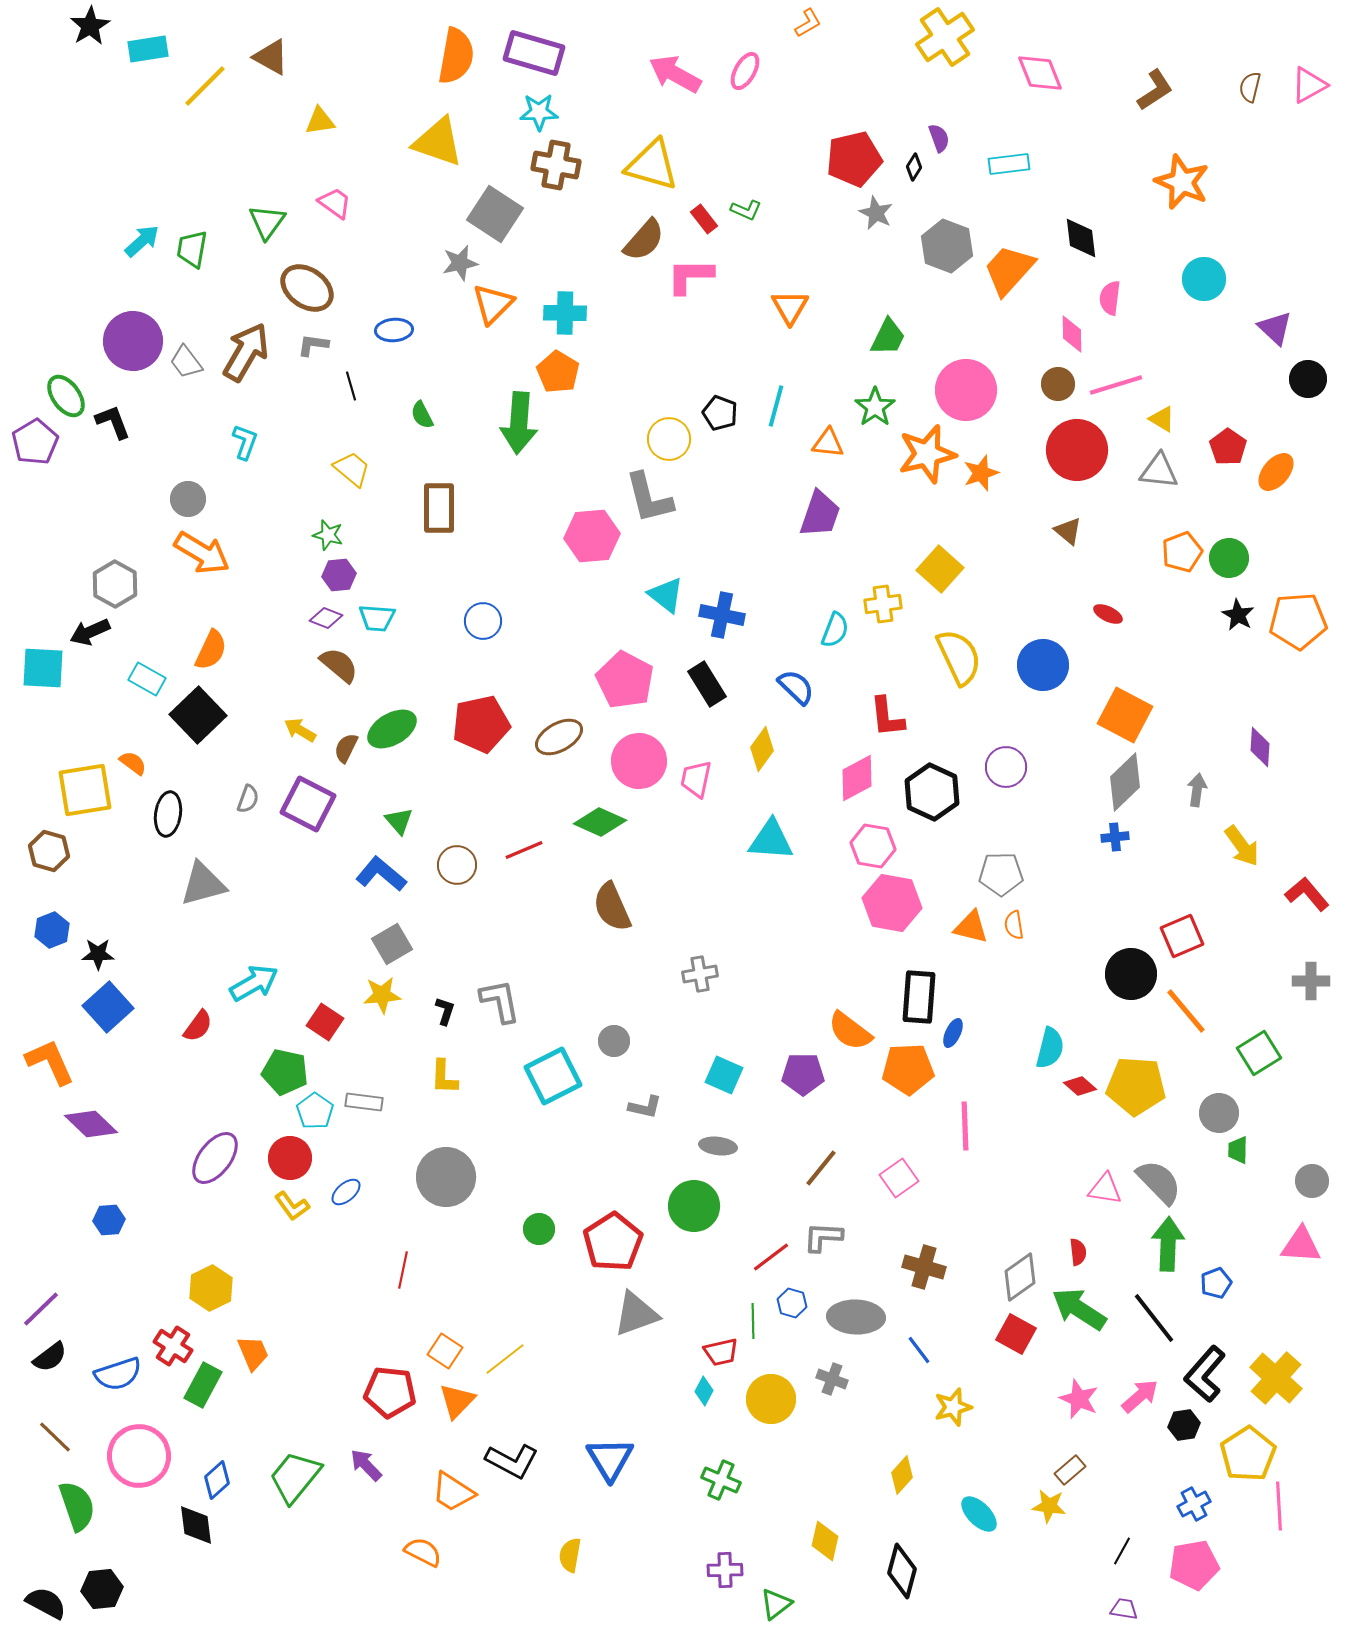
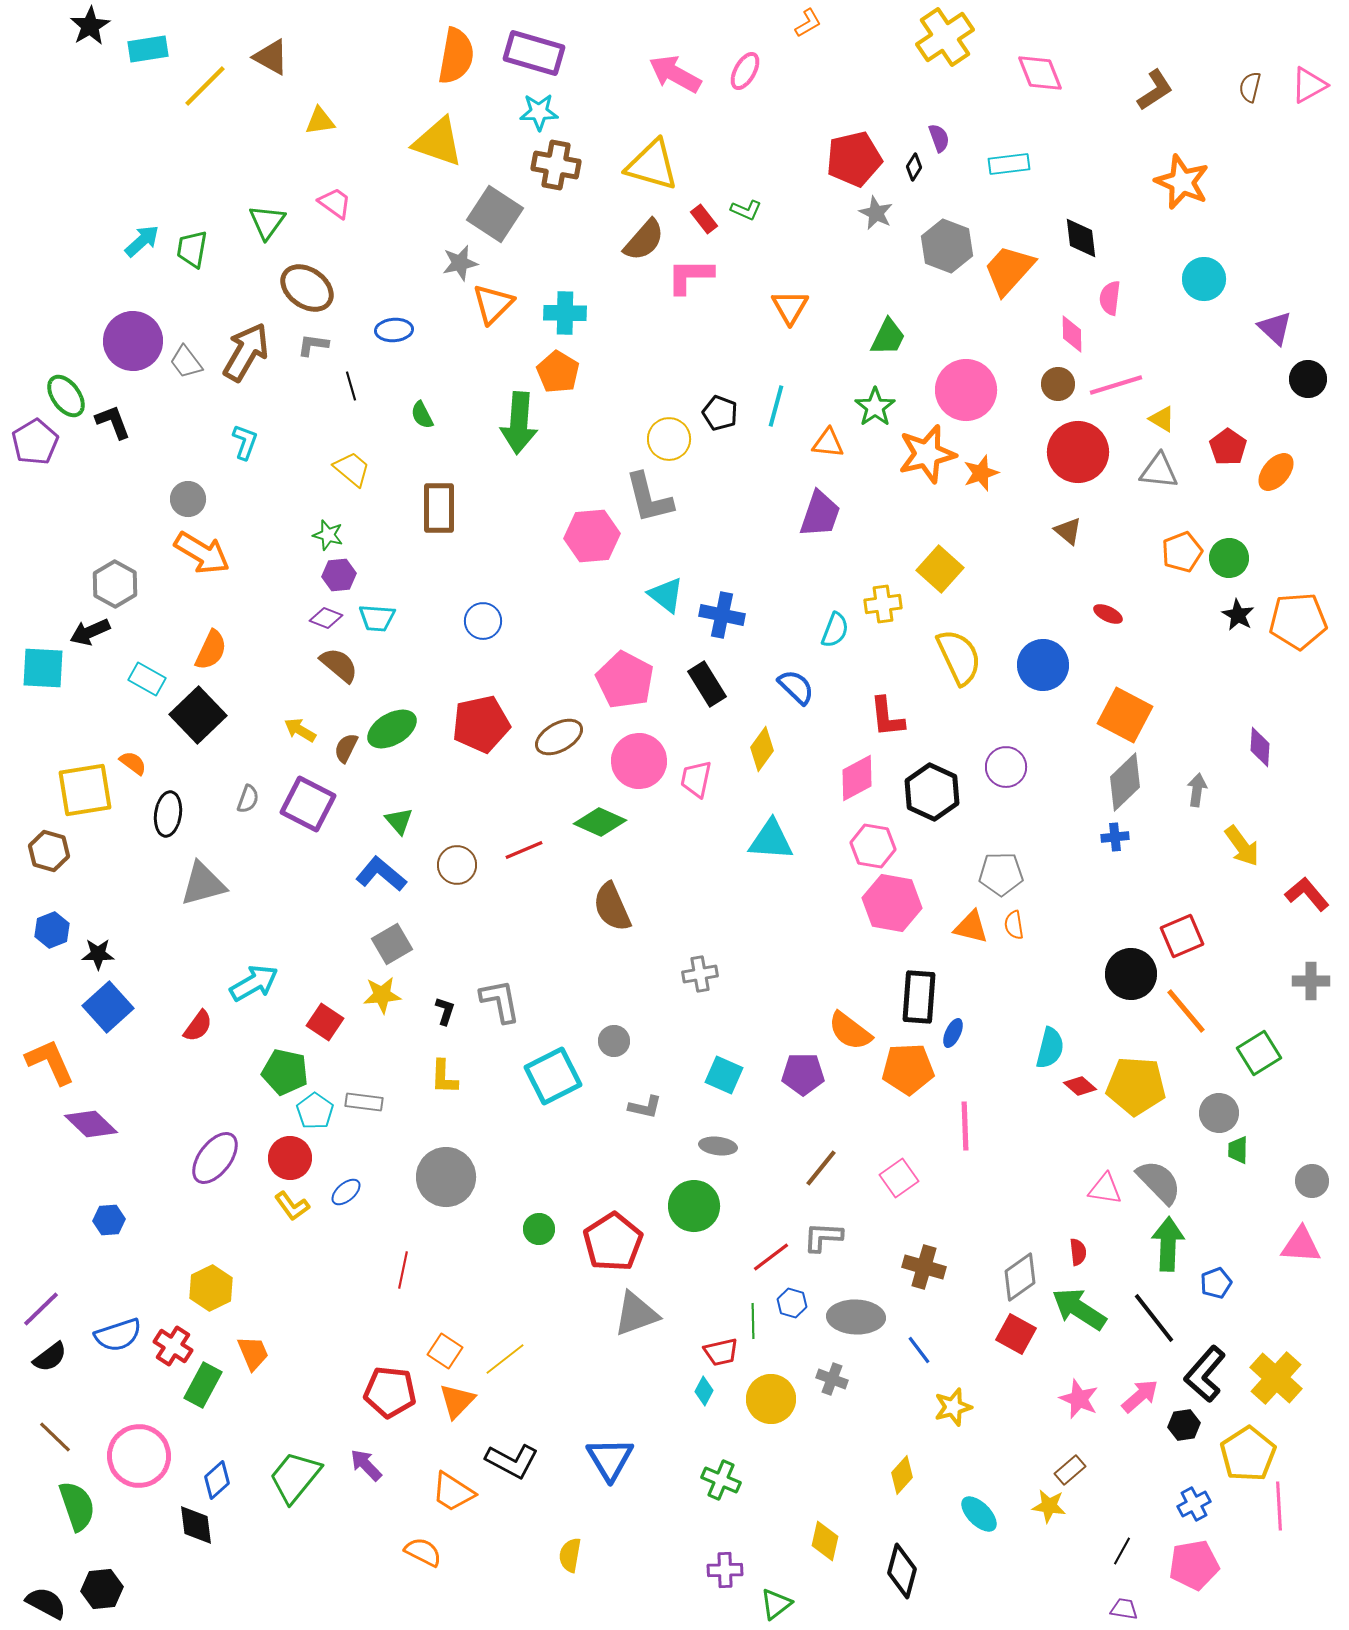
red circle at (1077, 450): moved 1 px right, 2 px down
blue semicircle at (118, 1374): moved 39 px up
